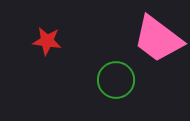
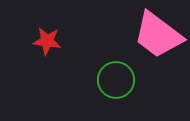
pink trapezoid: moved 4 px up
